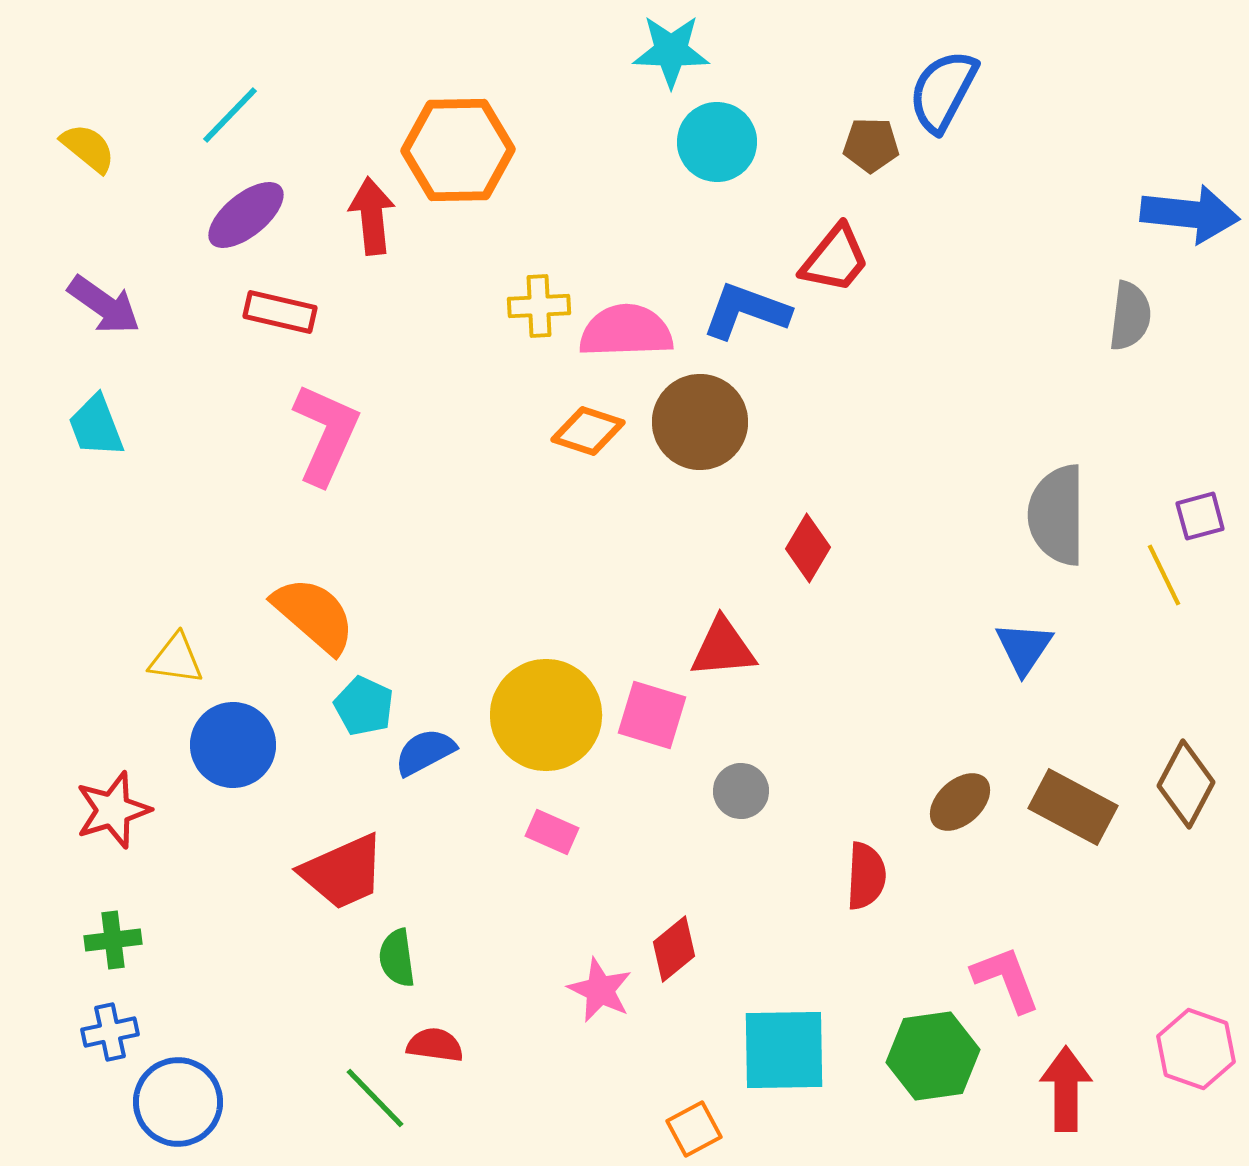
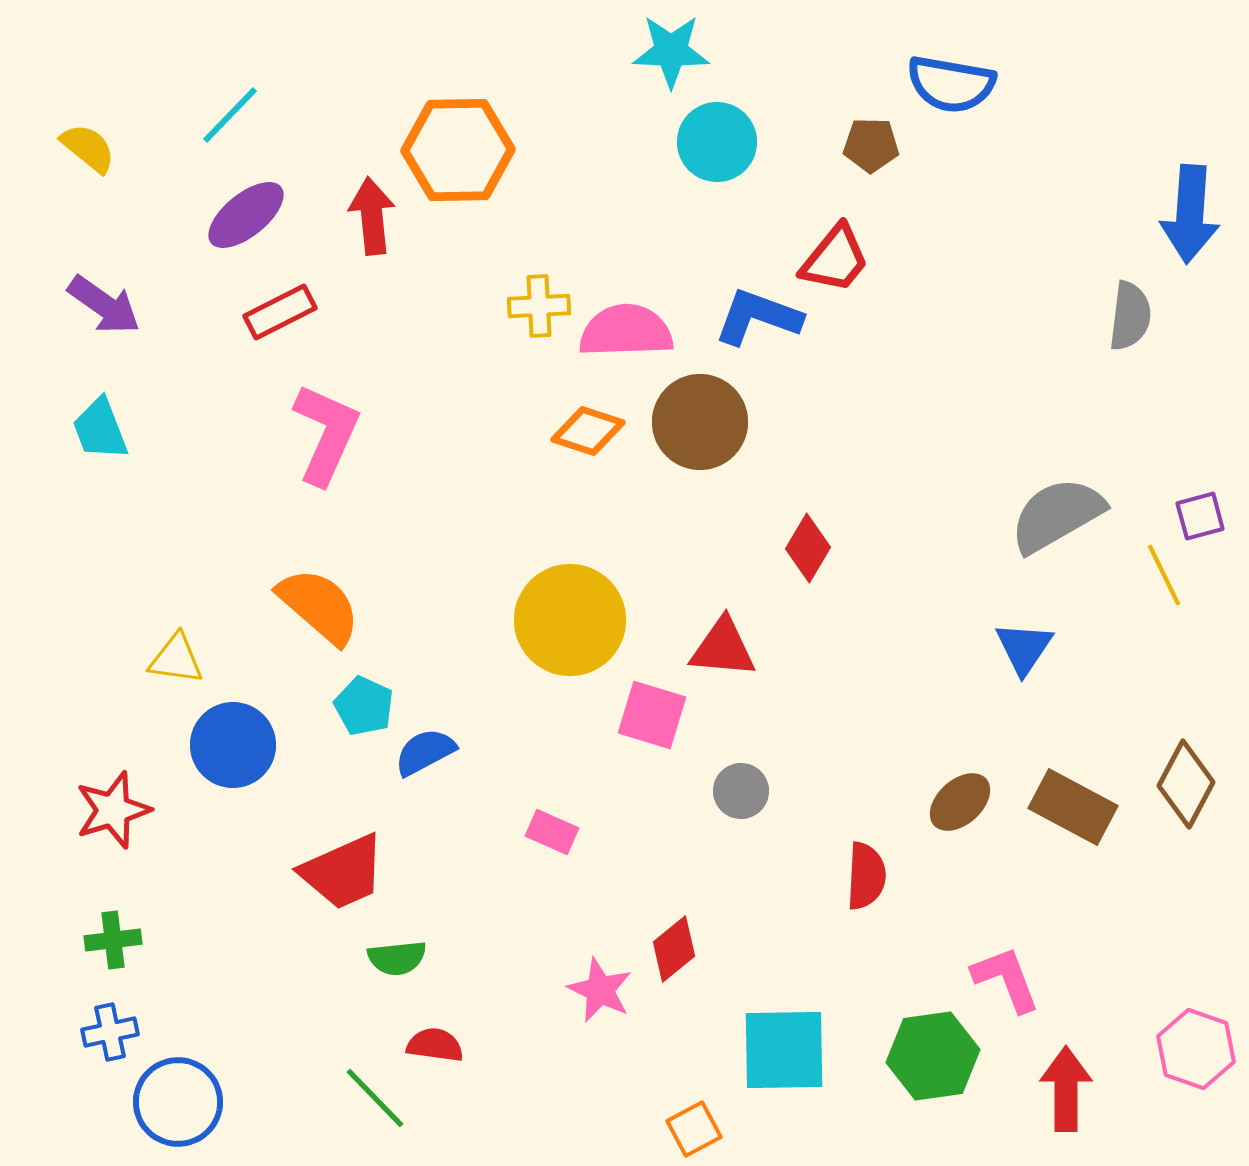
blue semicircle at (943, 91): moved 8 px right, 7 px up; rotated 108 degrees counterclockwise
blue arrow at (1190, 214): rotated 88 degrees clockwise
blue L-shape at (746, 311): moved 12 px right, 6 px down
red rectangle at (280, 312): rotated 40 degrees counterclockwise
cyan trapezoid at (96, 426): moved 4 px right, 3 px down
gray semicircle at (1057, 515): rotated 60 degrees clockwise
orange semicircle at (314, 615): moved 5 px right, 9 px up
red triangle at (723, 648): rotated 10 degrees clockwise
yellow circle at (546, 715): moved 24 px right, 95 px up
green semicircle at (397, 958): rotated 88 degrees counterclockwise
